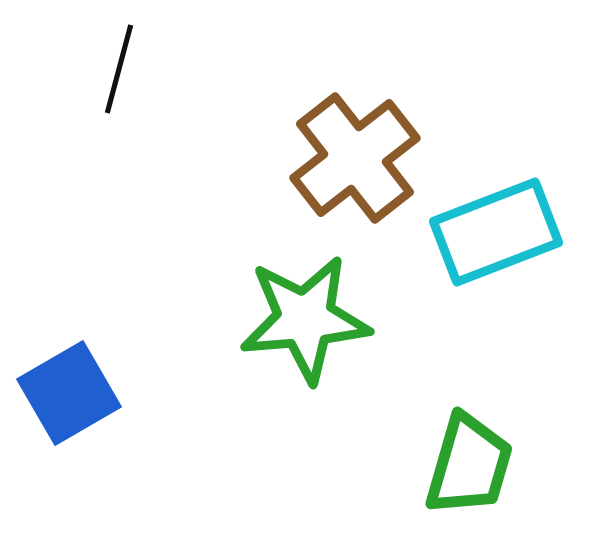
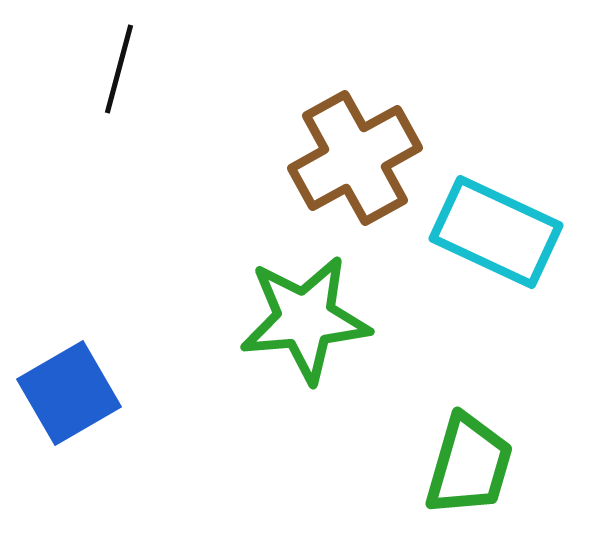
brown cross: rotated 9 degrees clockwise
cyan rectangle: rotated 46 degrees clockwise
